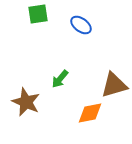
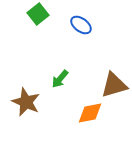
green square: rotated 30 degrees counterclockwise
